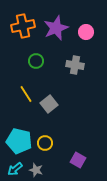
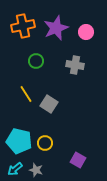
gray square: rotated 18 degrees counterclockwise
